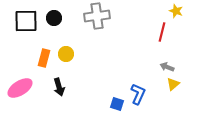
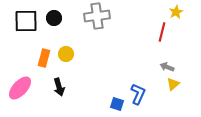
yellow star: moved 1 px down; rotated 24 degrees clockwise
pink ellipse: rotated 15 degrees counterclockwise
